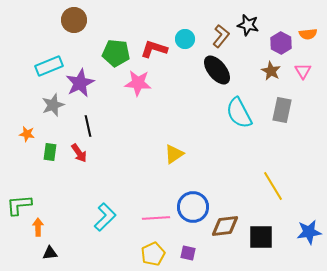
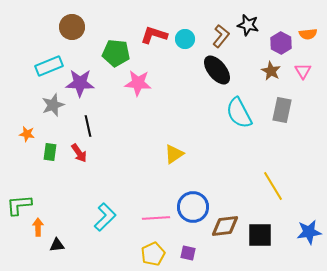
brown circle: moved 2 px left, 7 px down
red L-shape: moved 14 px up
purple star: rotated 28 degrees clockwise
black square: moved 1 px left, 2 px up
black triangle: moved 7 px right, 8 px up
